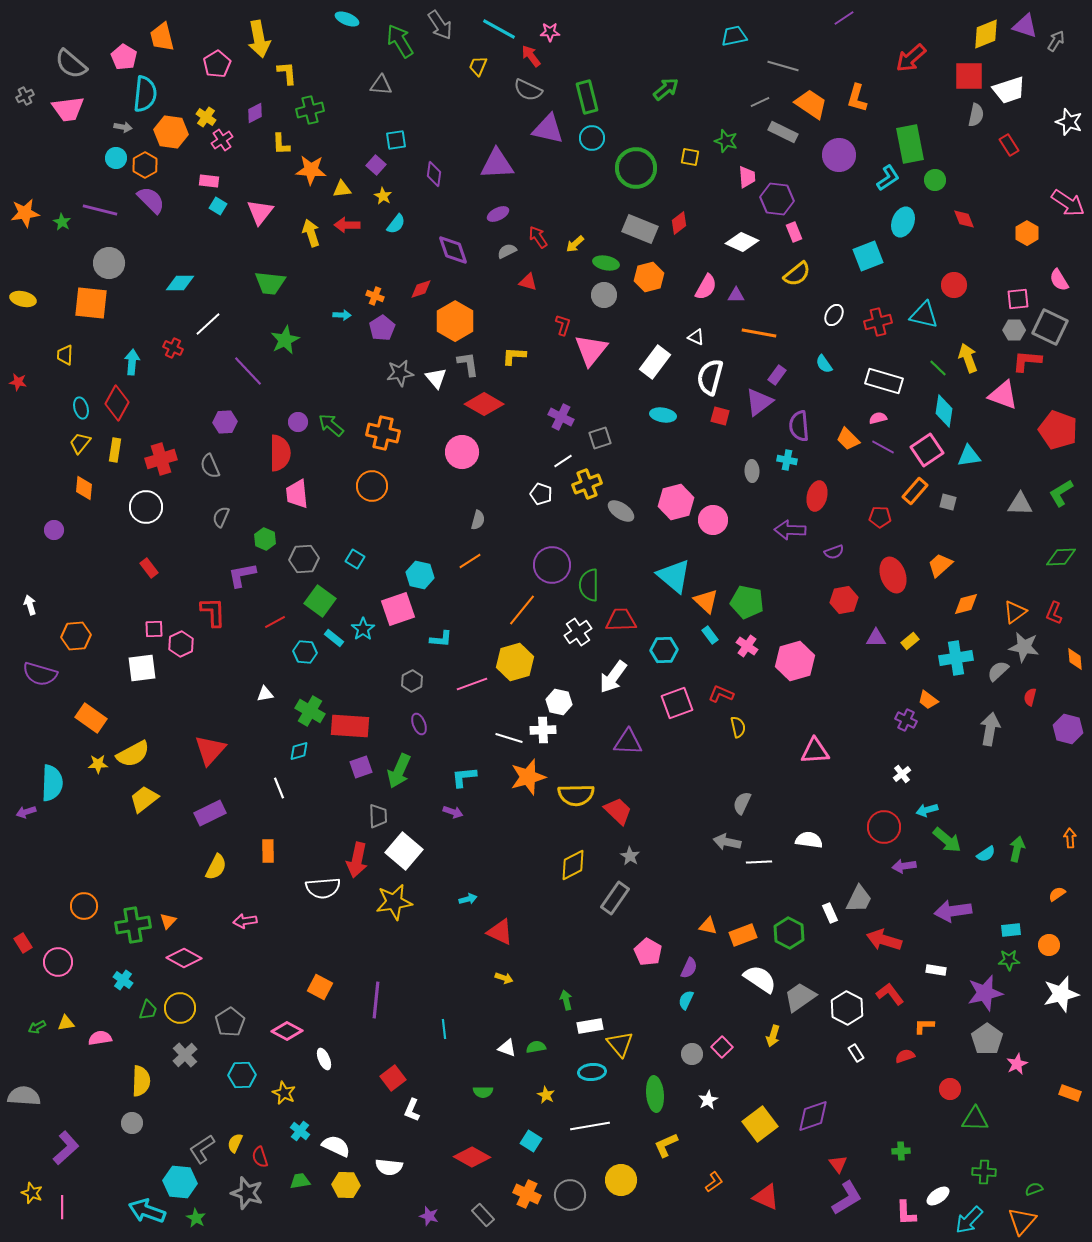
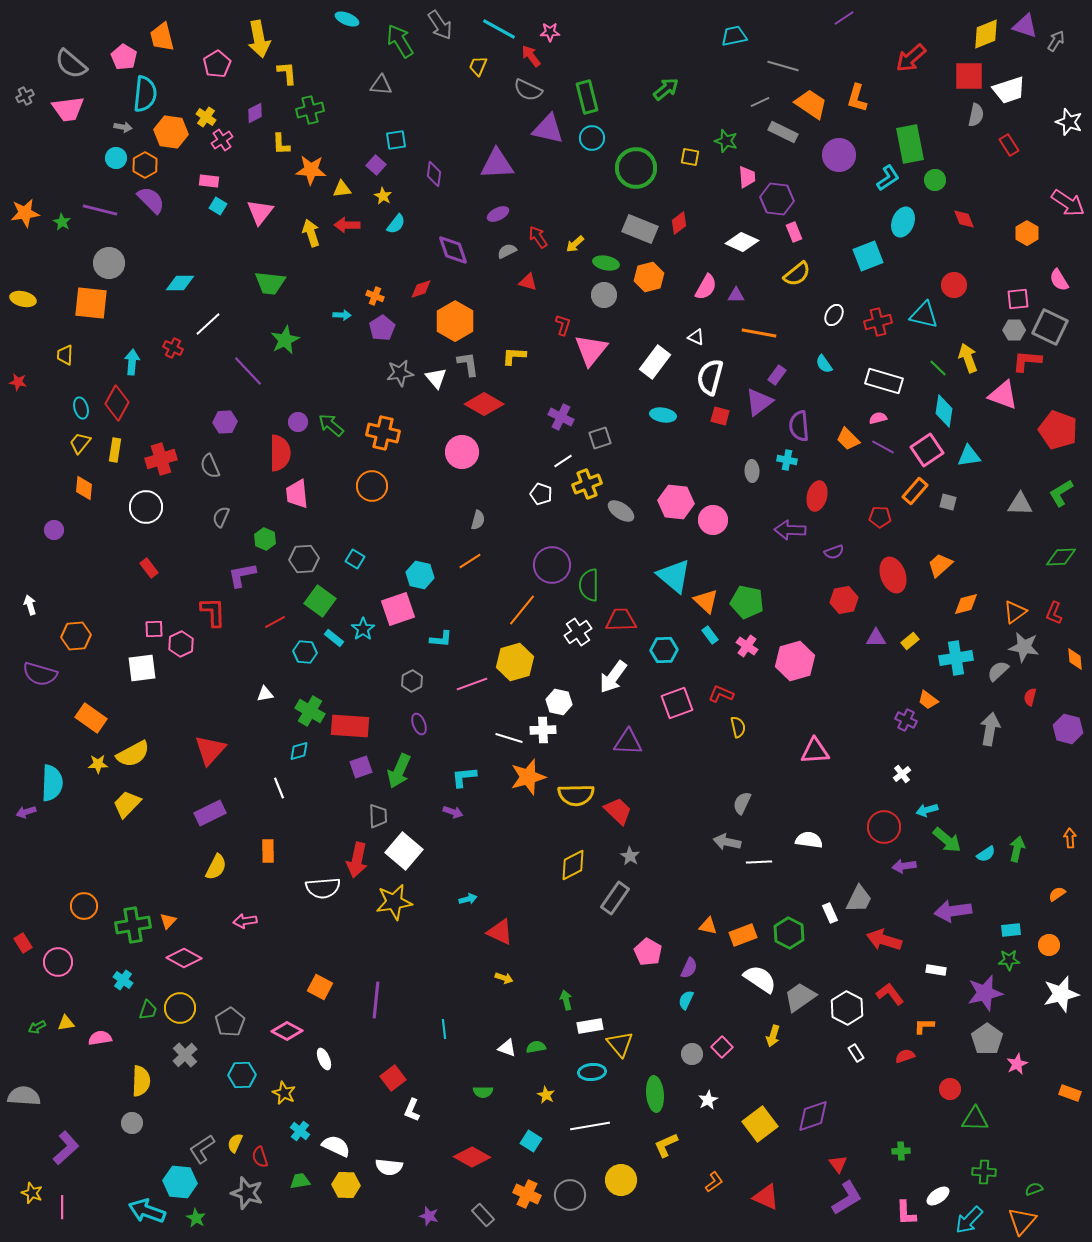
pink hexagon at (676, 502): rotated 20 degrees clockwise
yellow trapezoid at (144, 799): moved 17 px left, 5 px down; rotated 8 degrees counterclockwise
